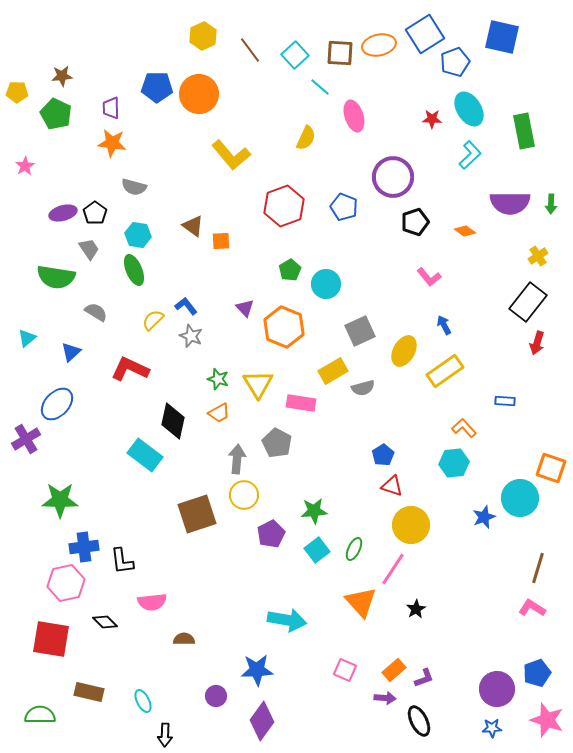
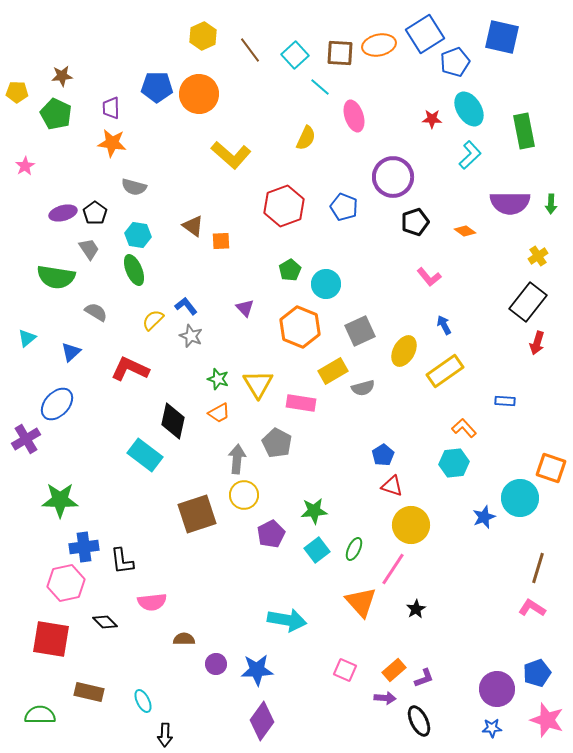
yellow L-shape at (231, 155): rotated 9 degrees counterclockwise
orange hexagon at (284, 327): moved 16 px right
purple circle at (216, 696): moved 32 px up
